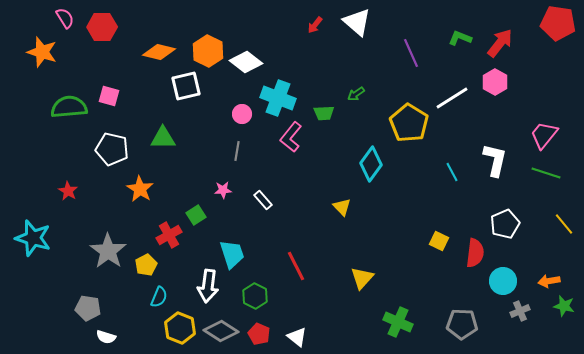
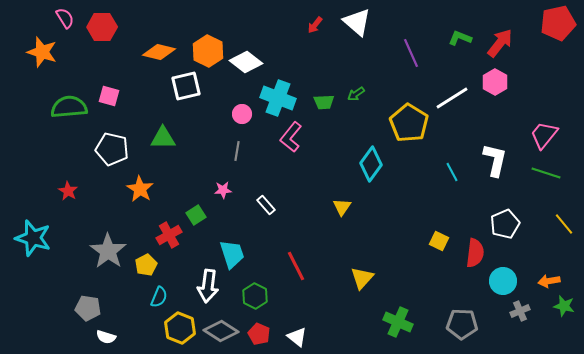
red pentagon at (558, 23): rotated 20 degrees counterclockwise
green trapezoid at (324, 113): moved 11 px up
white rectangle at (263, 200): moved 3 px right, 5 px down
yellow triangle at (342, 207): rotated 18 degrees clockwise
